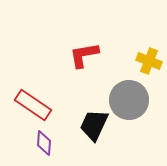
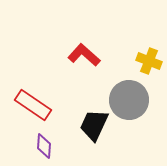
red L-shape: rotated 52 degrees clockwise
purple diamond: moved 3 px down
